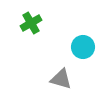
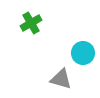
cyan circle: moved 6 px down
